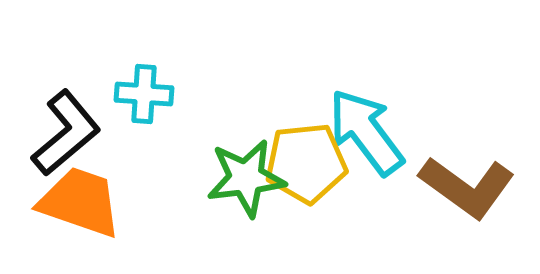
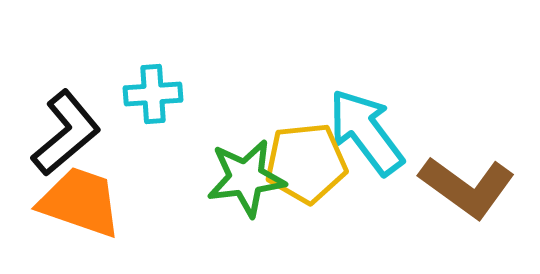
cyan cross: moved 9 px right; rotated 8 degrees counterclockwise
